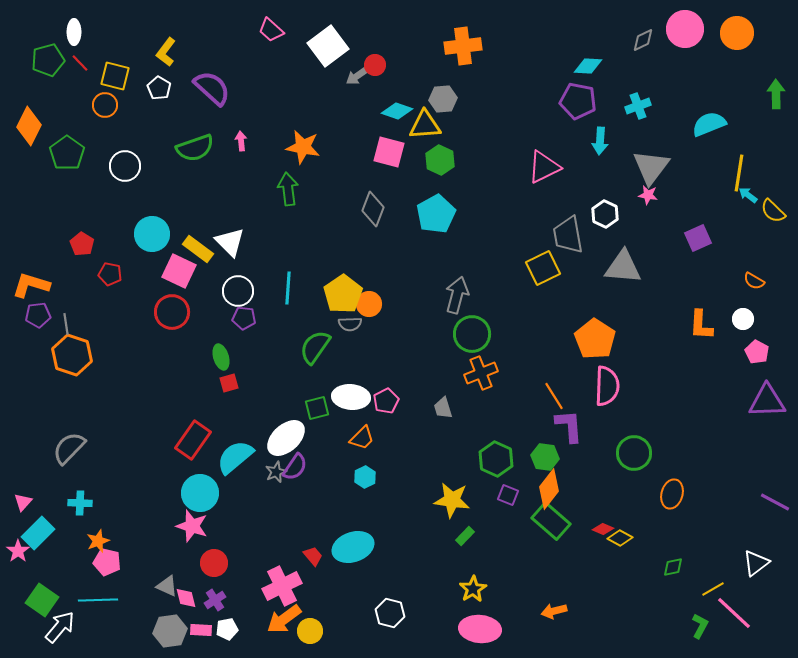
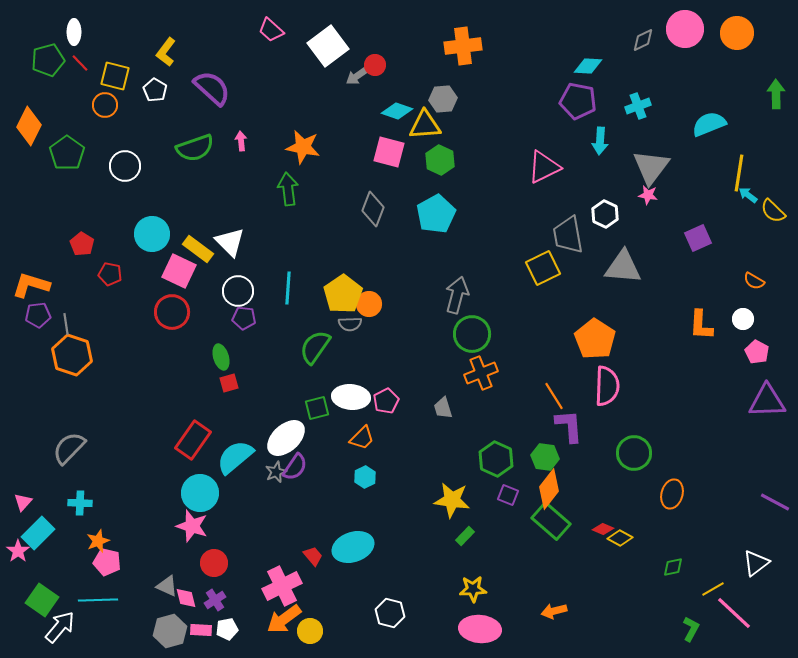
white pentagon at (159, 88): moved 4 px left, 2 px down
yellow star at (473, 589): rotated 28 degrees clockwise
green L-shape at (700, 626): moved 9 px left, 3 px down
gray hexagon at (170, 631): rotated 8 degrees counterclockwise
